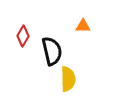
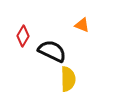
orange triangle: moved 1 px left, 1 px up; rotated 21 degrees clockwise
black semicircle: rotated 52 degrees counterclockwise
